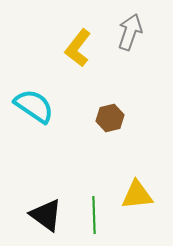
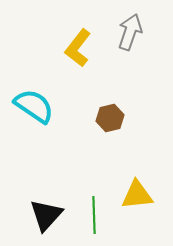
black triangle: rotated 36 degrees clockwise
